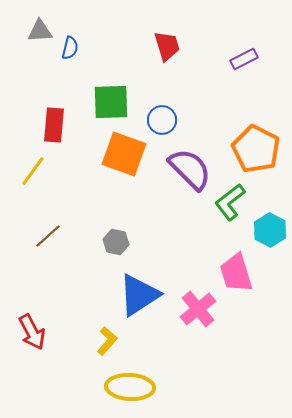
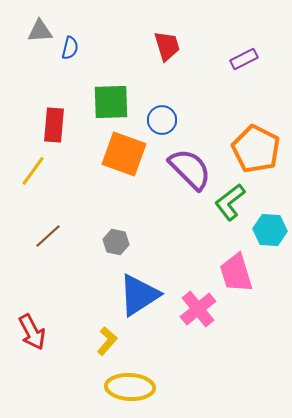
cyan hexagon: rotated 24 degrees counterclockwise
